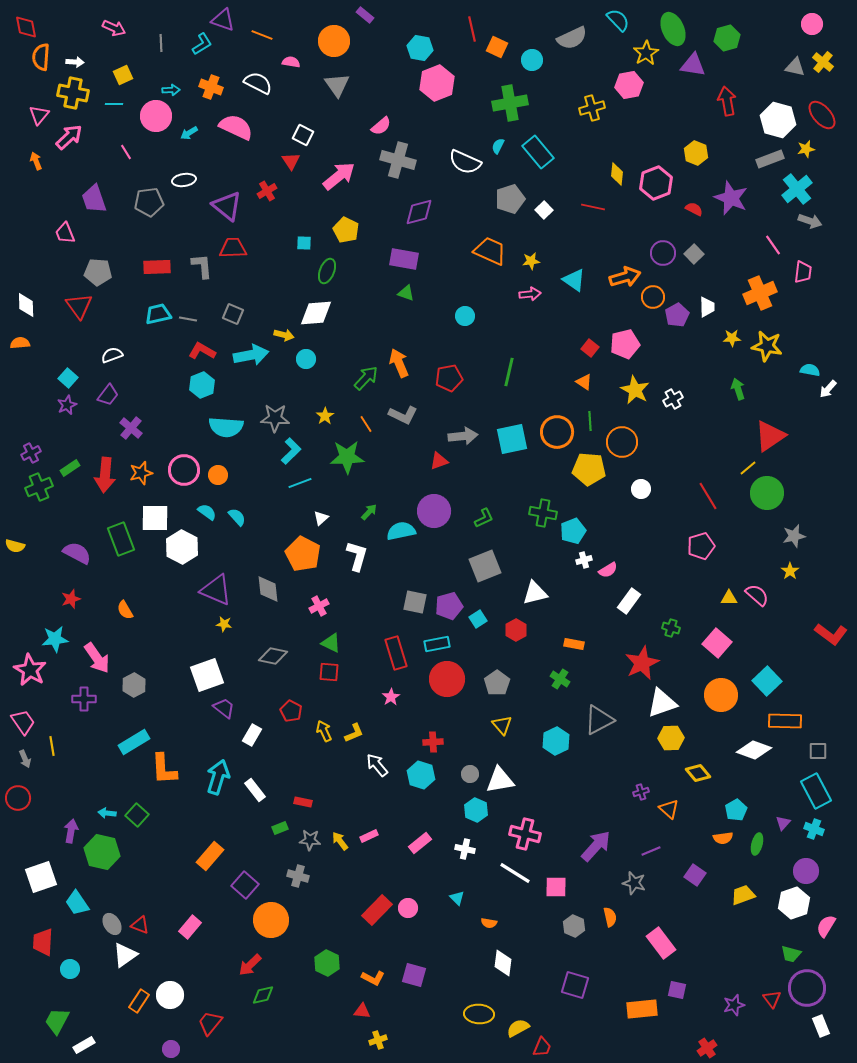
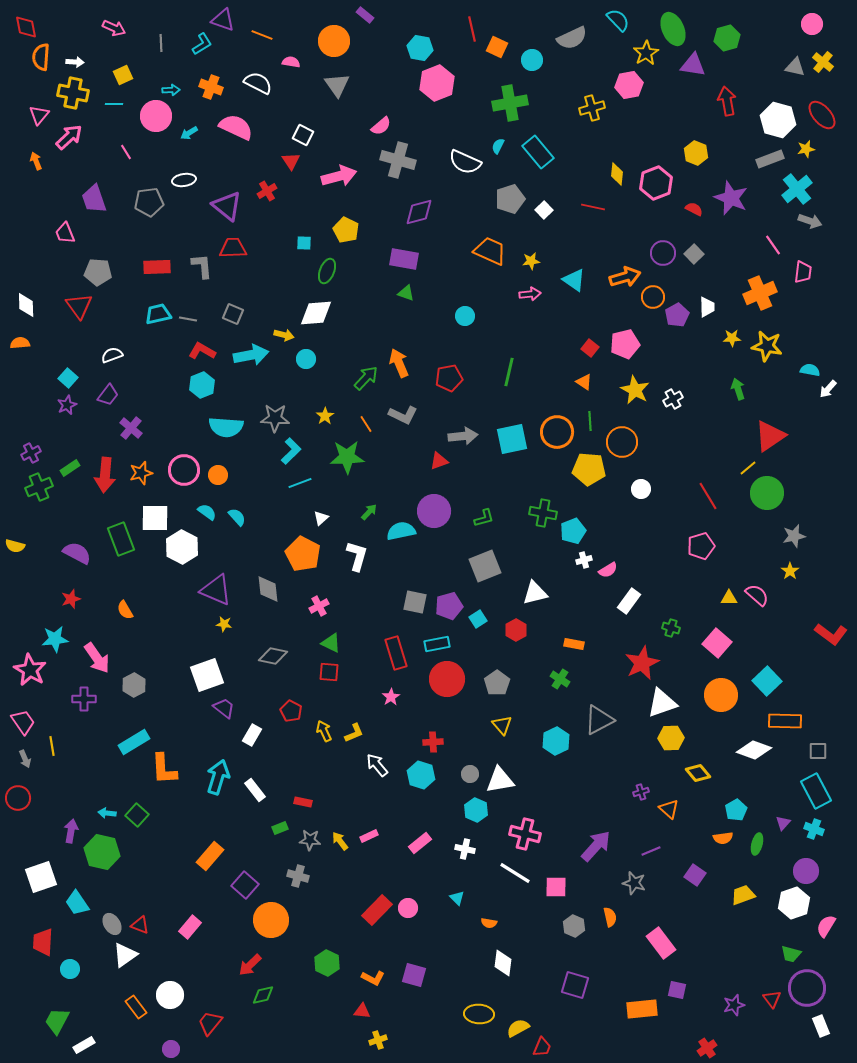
pink arrow at (339, 176): rotated 24 degrees clockwise
green L-shape at (484, 518): rotated 10 degrees clockwise
orange rectangle at (139, 1001): moved 3 px left, 6 px down; rotated 70 degrees counterclockwise
